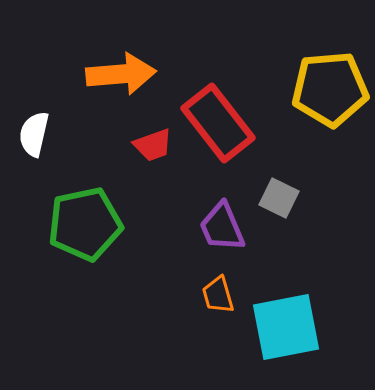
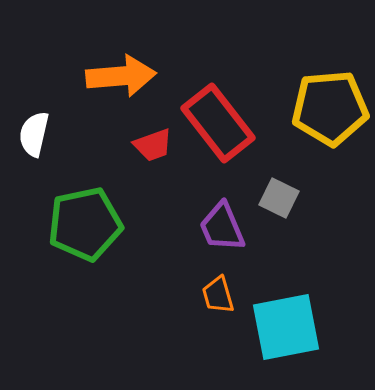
orange arrow: moved 2 px down
yellow pentagon: moved 19 px down
